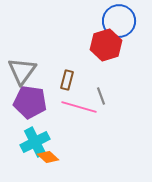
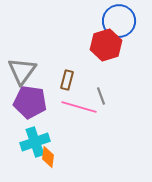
cyan cross: rotated 8 degrees clockwise
orange diamond: rotated 55 degrees clockwise
